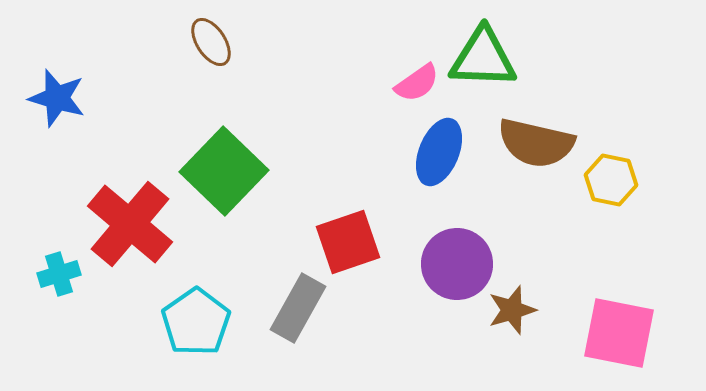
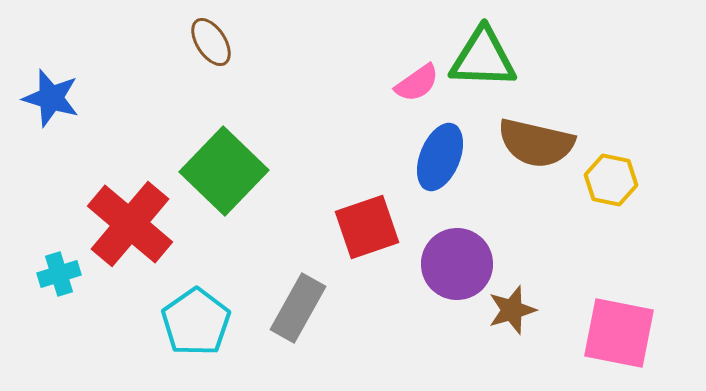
blue star: moved 6 px left
blue ellipse: moved 1 px right, 5 px down
red square: moved 19 px right, 15 px up
